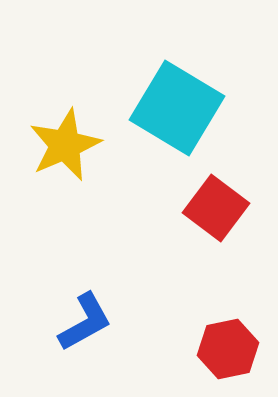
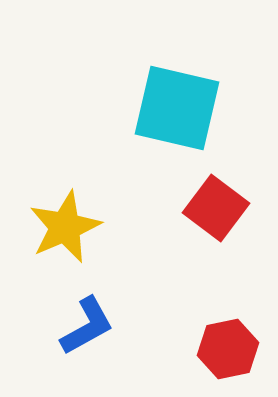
cyan square: rotated 18 degrees counterclockwise
yellow star: moved 82 px down
blue L-shape: moved 2 px right, 4 px down
